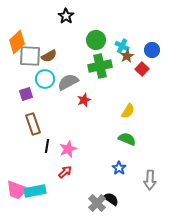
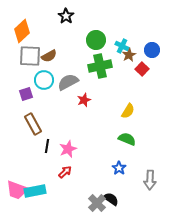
orange diamond: moved 5 px right, 11 px up
brown star: moved 2 px right, 1 px up
cyan circle: moved 1 px left, 1 px down
brown rectangle: rotated 10 degrees counterclockwise
